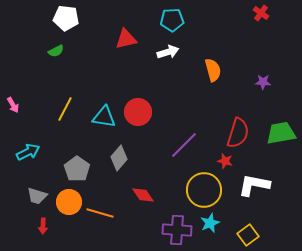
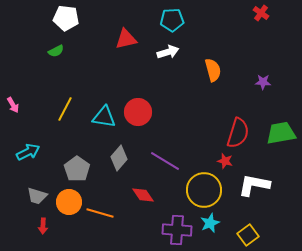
purple line: moved 19 px left, 16 px down; rotated 76 degrees clockwise
